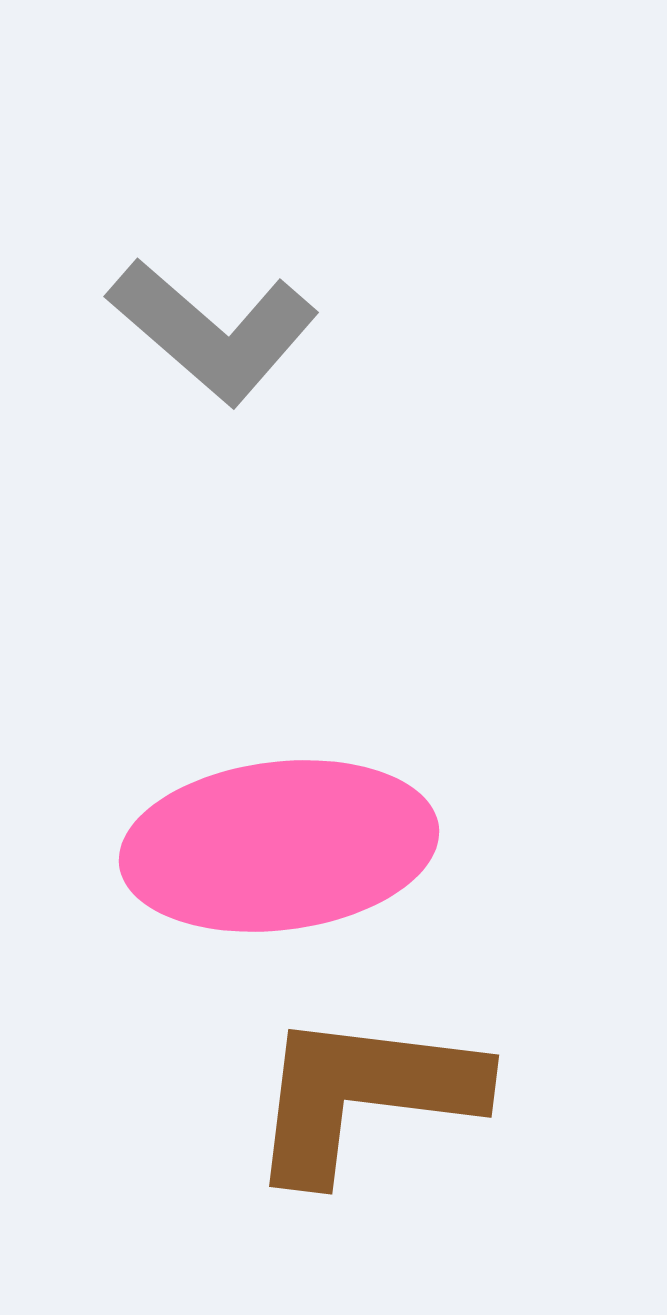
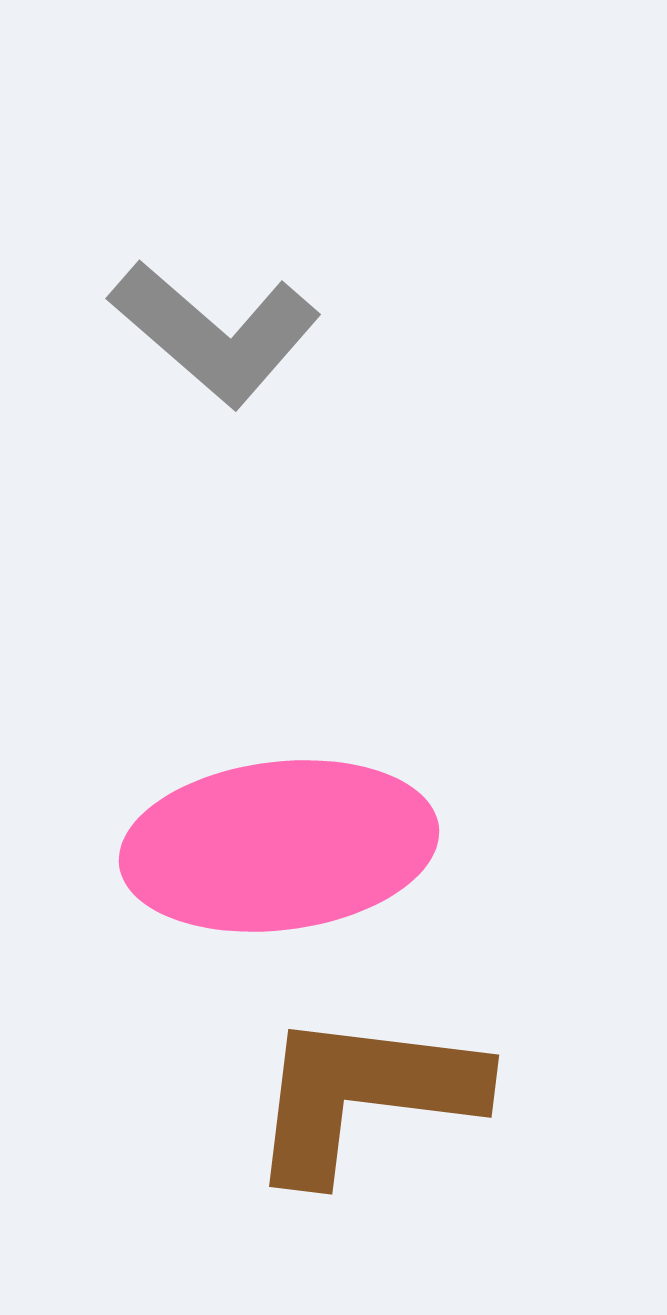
gray L-shape: moved 2 px right, 2 px down
